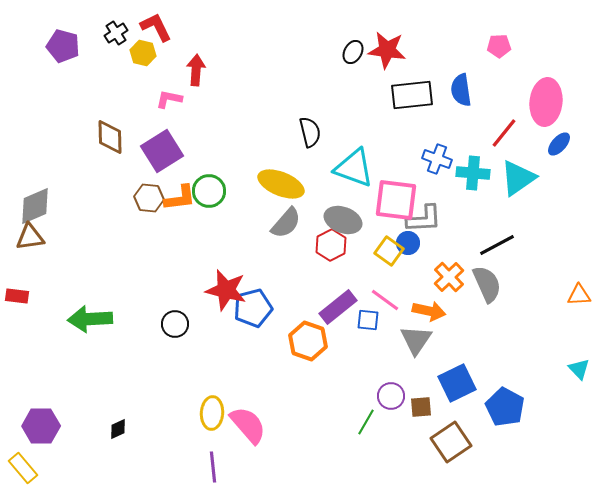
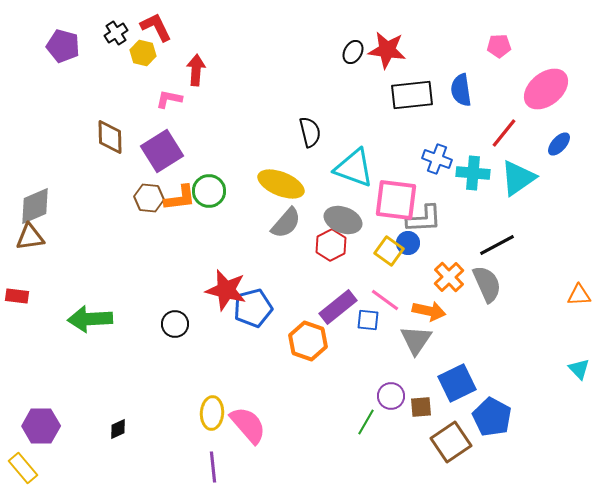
pink ellipse at (546, 102): moved 13 px up; rotated 45 degrees clockwise
blue pentagon at (505, 407): moved 13 px left, 10 px down
